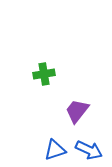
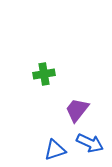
purple trapezoid: moved 1 px up
blue arrow: moved 1 px right, 7 px up
